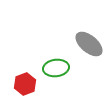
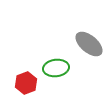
red hexagon: moved 1 px right, 1 px up
